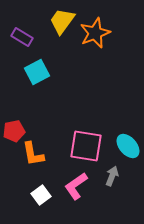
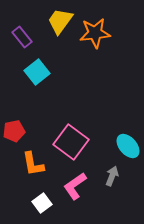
yellow trapezoid: moved 2 px left
orange star: rotated 16 degrees clockwise
purple rectangle: rotated 20 degrees clockwise
cyan square: rotated 10 degrees counterclockwise
pink square: moved 15 px left, 4 px up; rotated 28 degrees clockwise
orange L-shape: moved 10 px down
pink L-shape: moved 1 px left
white square: moved 1 px right, 8 px down
